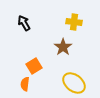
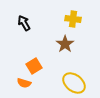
yellow cross: moved 1 px left, 3 px up
brown star: moved 2 px right, 3 px up
orange semicircle: moved 1 px left, 1 px up; rotated 80 degrees counterclockwise
